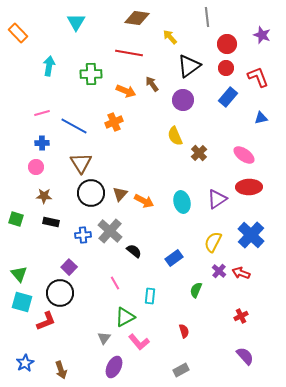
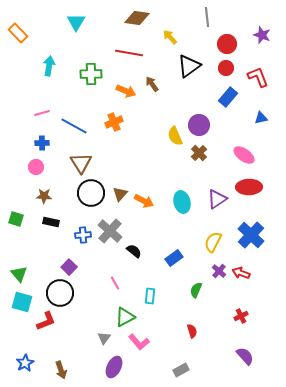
purple circle at (183, 100): moved 16 px right, 25 px down
red semicircle at (184, 331): moved 8 px right
